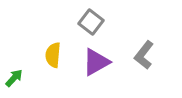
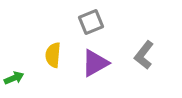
gray square: rotated 30 degrees clockwise
purple triangle: moved 1 px left, 1 px down
green arrow: rotated 24 degrees clockwise
